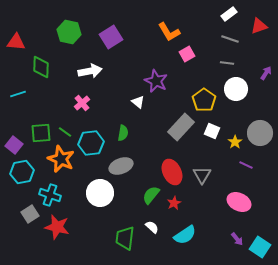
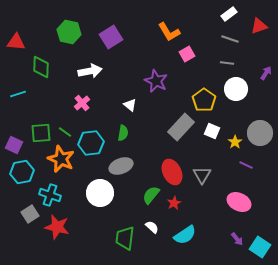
white triangle at (138, 102): moved 8 px left, 3 px down
purple square at (14, 145): rotated 12 degrees counterclockwise
